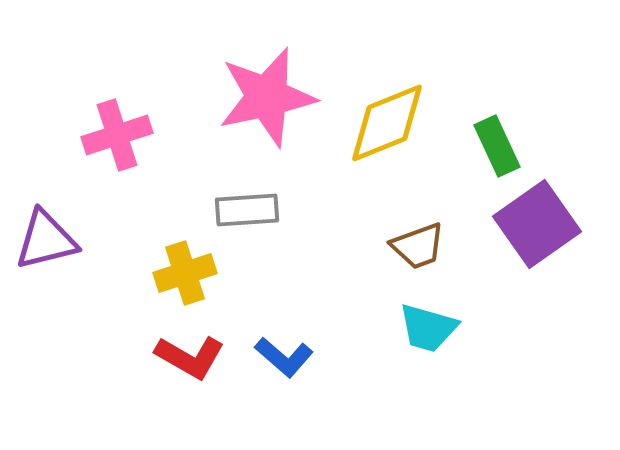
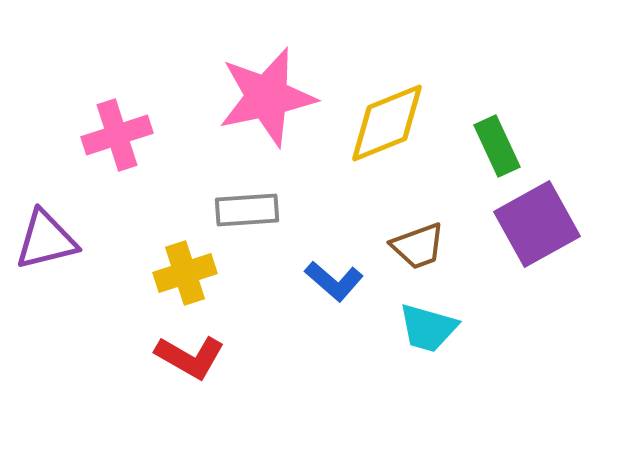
purple square: rotated 6 degrees clockwise
blue L-shape: moved 50 px right, 76 px up
